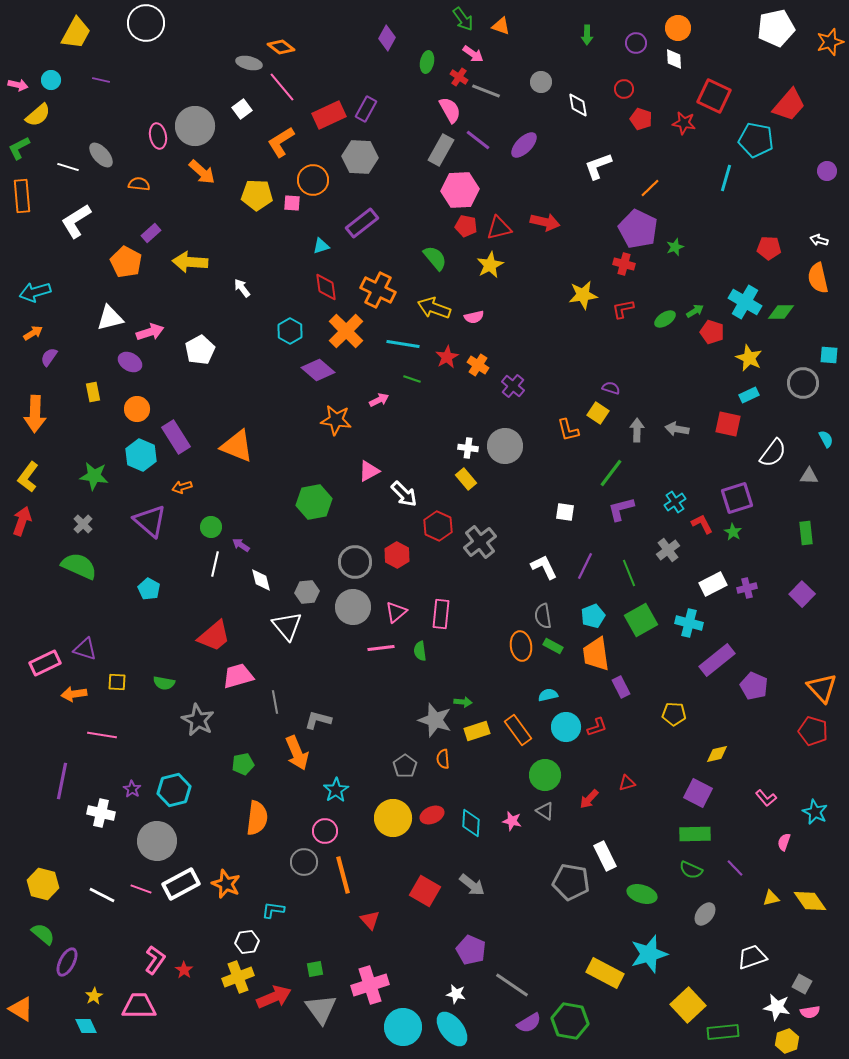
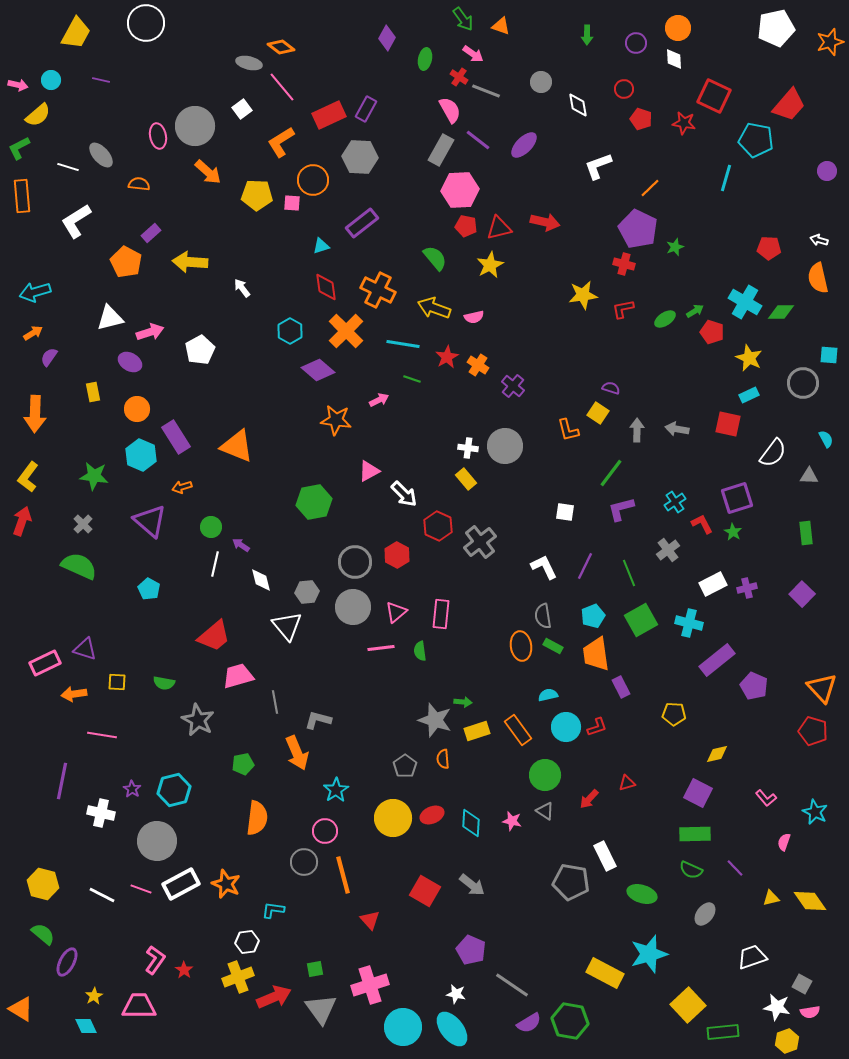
green ellipse at (427, 62): moved 2 px left, 3 px up
orange arrow at (202, 172): moved 6 px right
